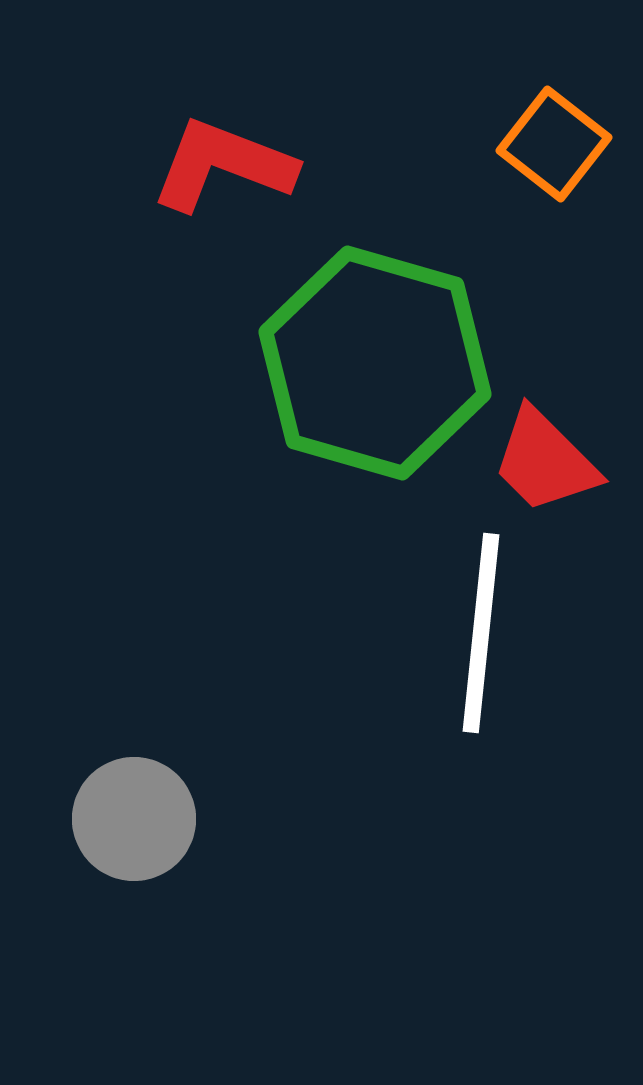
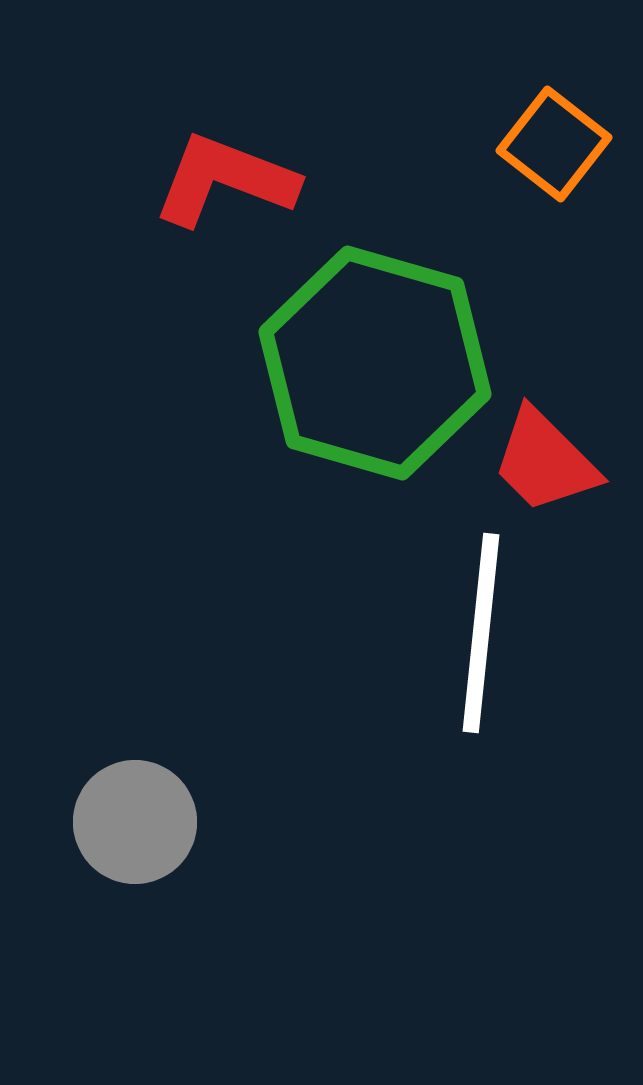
red L-shape: moved 2 px right, 15 px down
gray circle: moved 1 px right, 3 px down
